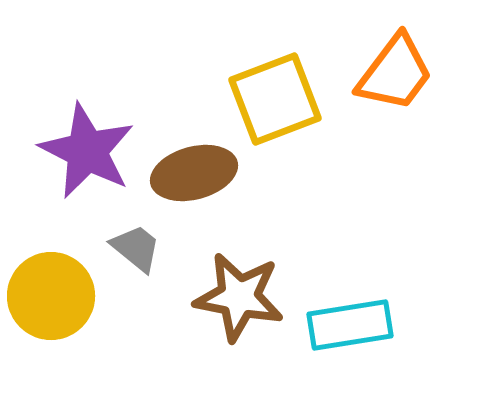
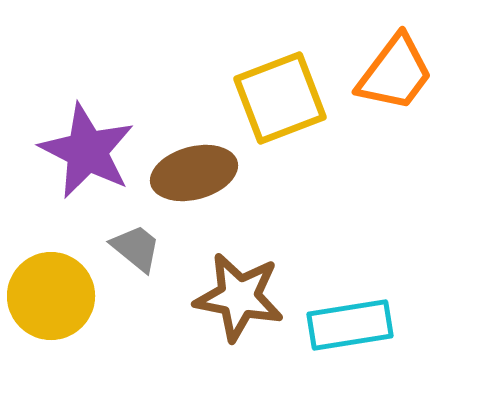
yellow square: moved 5 px right, 1 px up
